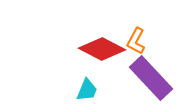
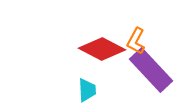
purple rectangle: moved 8 px up
cyan trapezoid: rotated 25 degrees counterclockwise
